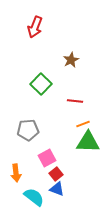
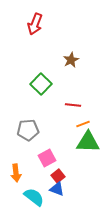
red arrow: moved 3 px up
red line: moved 2 px left, 4 px down
red square: moved 2 px right, 2 px down
